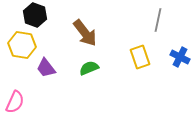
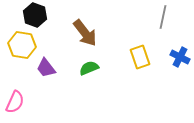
gray line: moved 5 px right, 3 px up
